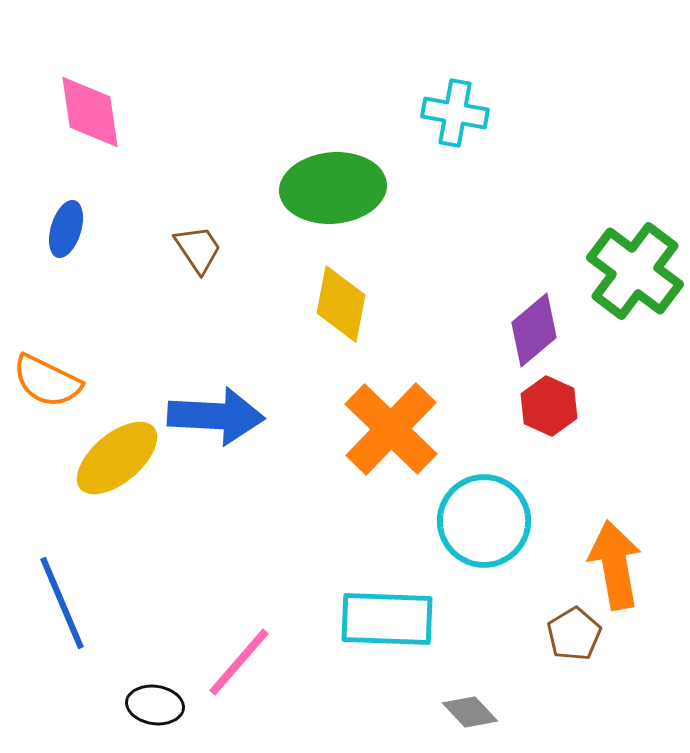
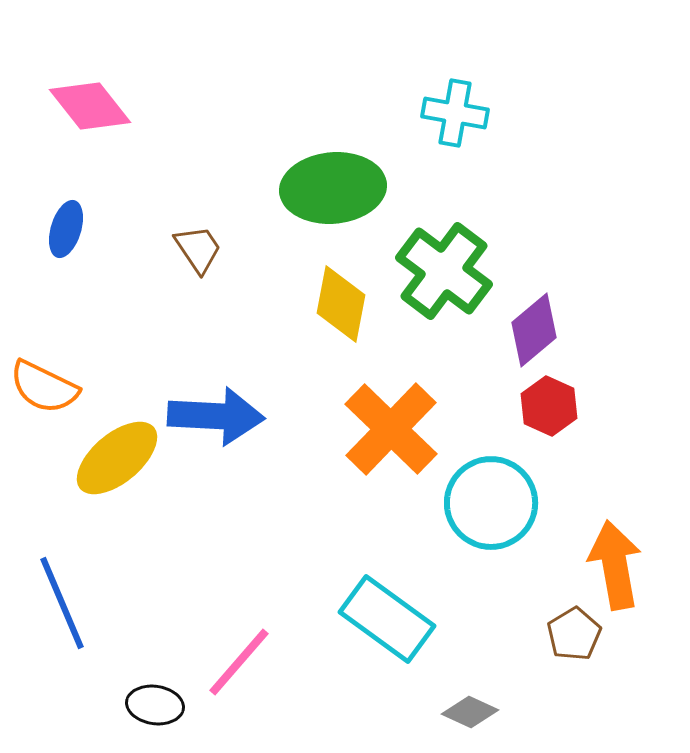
pink diamond: moved 6 px up; rotated 30 degrees counterclockwise
green cross: moved 191 px left
orange semicircle: moved 3 px left, 6 px down
cyan circle: moved 7 px right, 18 px up
cyan rectangle: rotated 34 degrees clockwise
gray diamond: rotated 22 degrees counterclockwise
